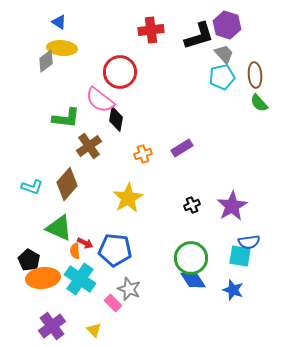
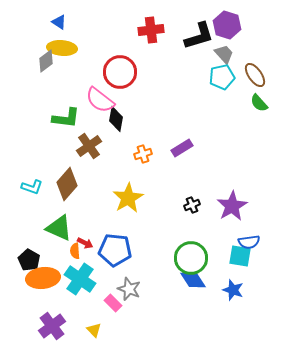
brown ellipse: rotated 30 degrees counterclockwise
